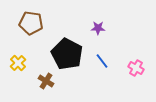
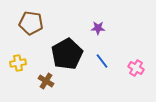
black pentagon: rotated 16 degrees clockwise
yellow cross: rotated 35 degrees clockwise
